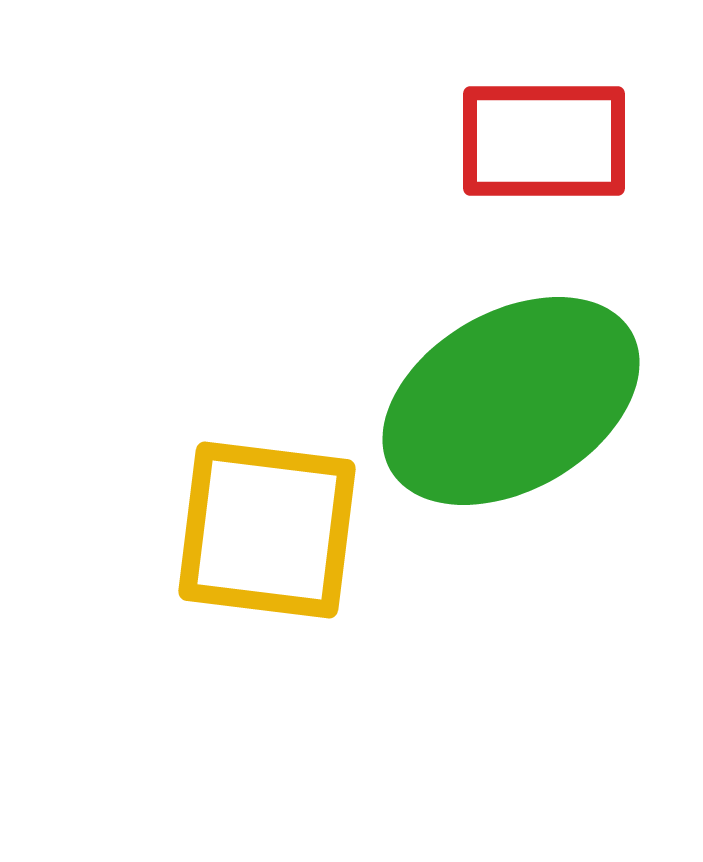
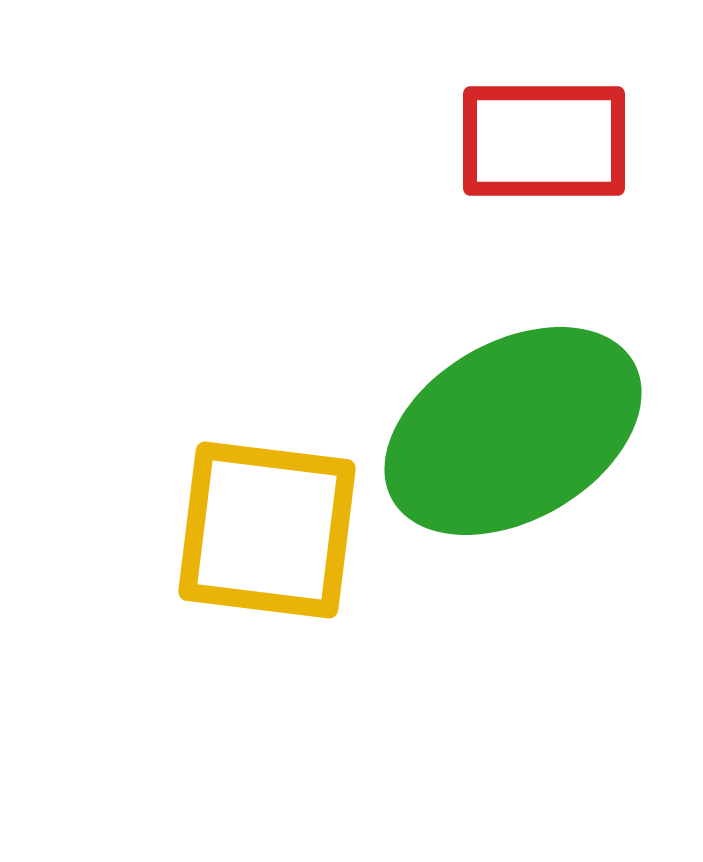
green ellipse: moved 2 px right, 30 px down
